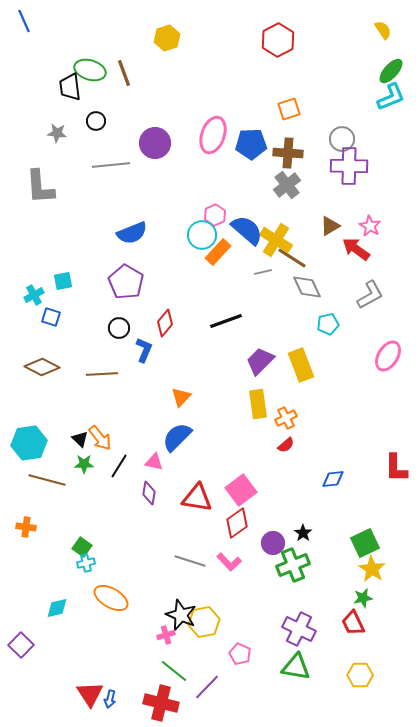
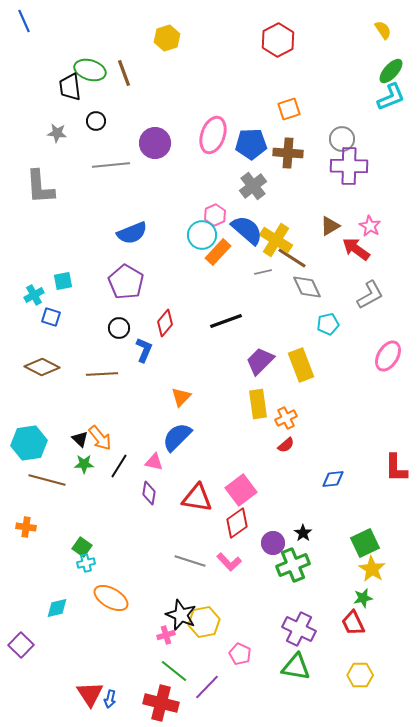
gray cross at (287, 185): moved 34 px left, 1 px down
